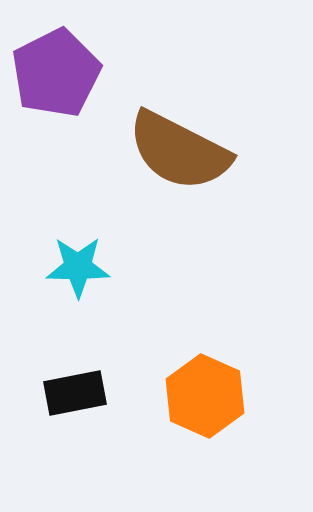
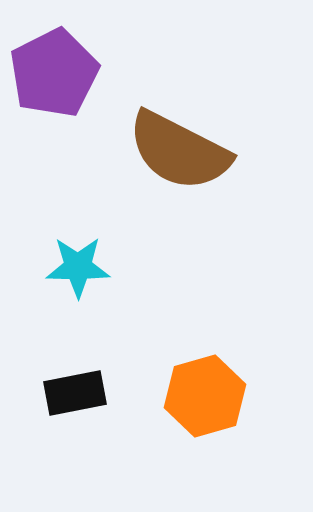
purple pentagon: moved 2 px left
orange hexagon: rotated 20 degrees clockwise
